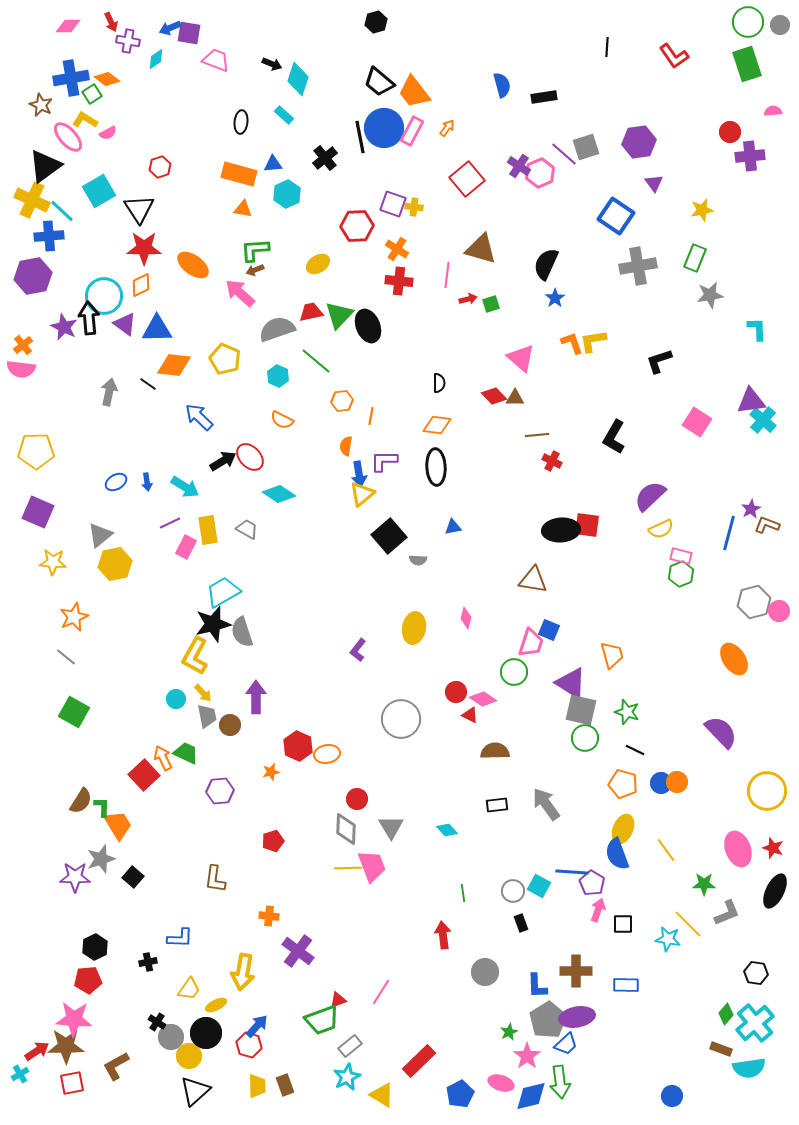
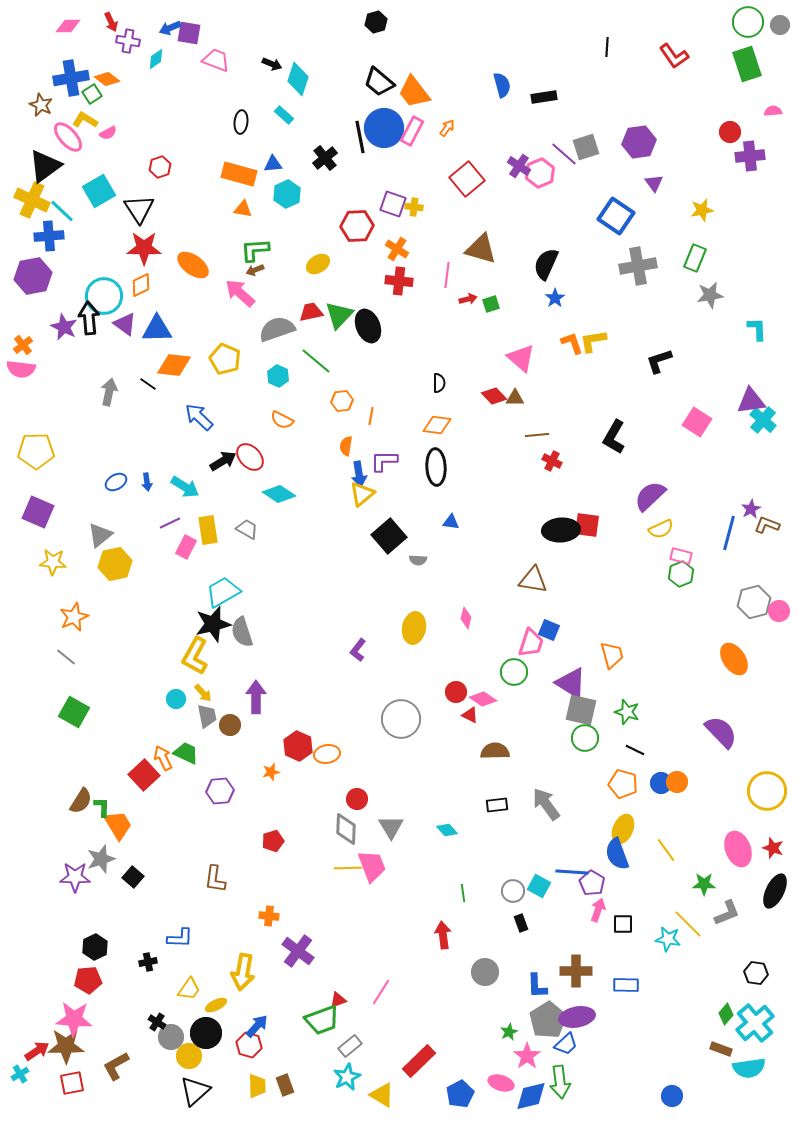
blue triangle at (453, 527): moved 2 px left, 5 px up; rotated 18 degrees clockwise
